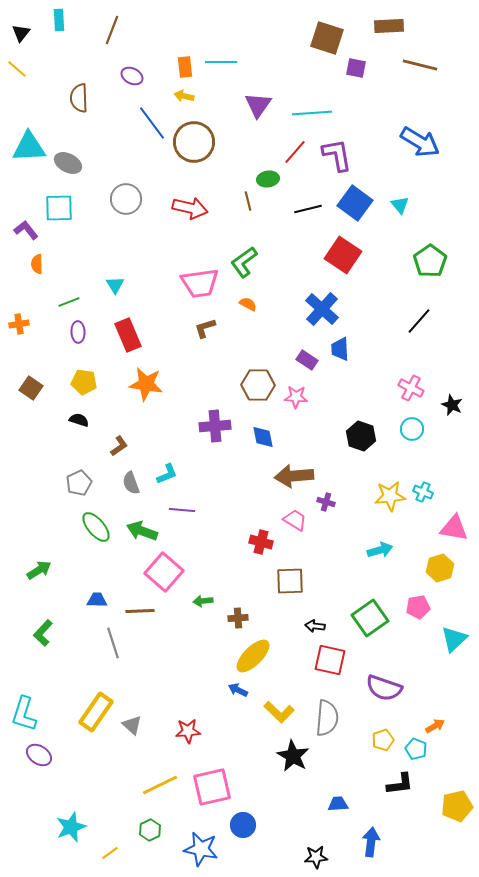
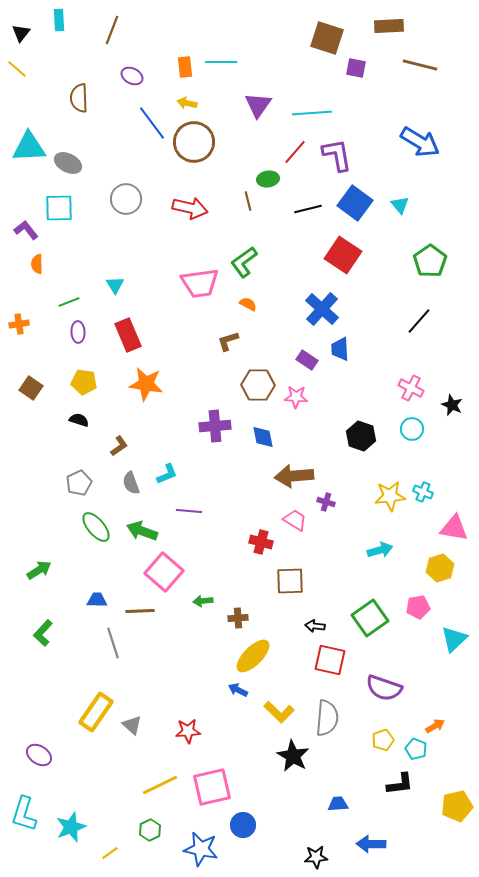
yellow arrow at (184, 96): moved 3 px right, 7 px down
brown L-shape at (205, 328): moved 23 px right, 13 px down
purple line at (182, 510): moved 7 px right, 1 px down
cyan L-shape at (24, 714): moved 100 px down
blue arrow at (371, 842): moved 2 px down; rotated 96 degrees counterclockwise
